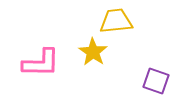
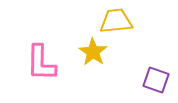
pink L-shape: rotated 90 degrees clockwise
purple square: moved 1 px up
